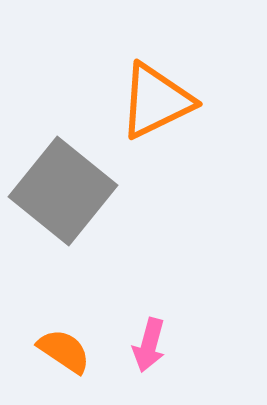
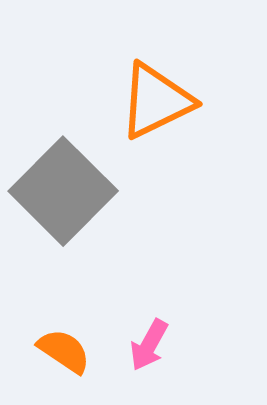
gray square: rotated 6 degrees clockwise
pink arrow: rotated 14 degrees clockwise
